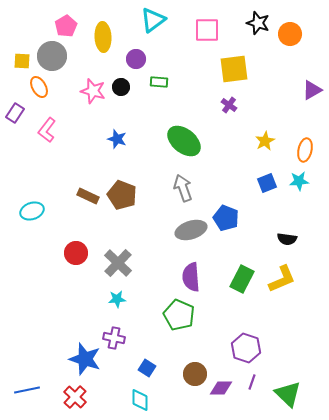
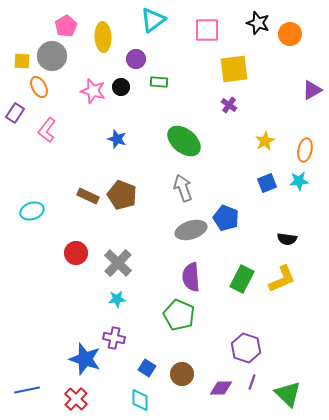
brown circle at (195, 374): moved 13 px left
red cross at (75, 397): moved 1 px right, 2 px down
